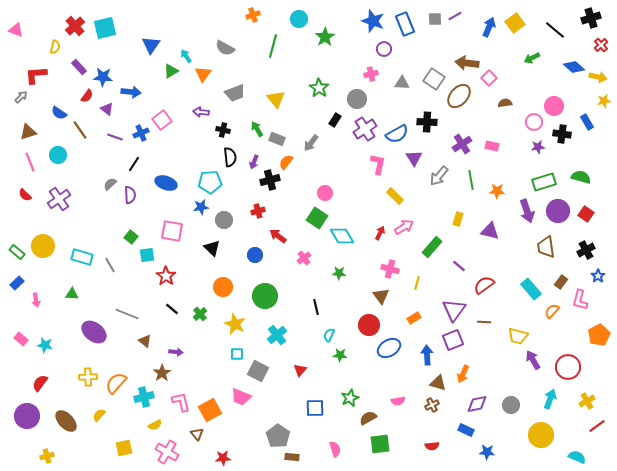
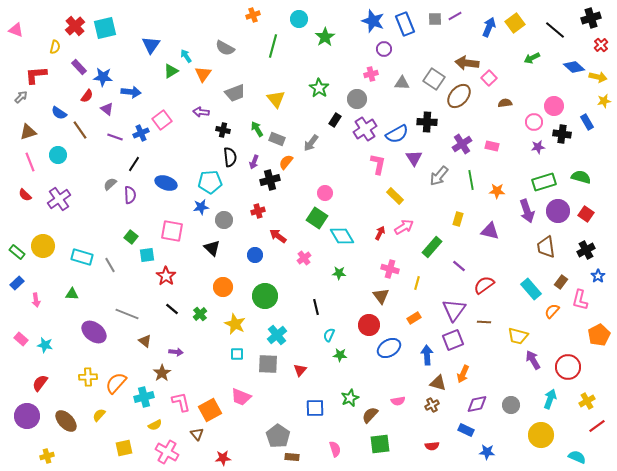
gray square at (258, 371): moved 10 px right, 7 px up; rotated 25 degrees counterclockwise
brown semicircle at (368, 418): moved 2 px right, 3 px up; rotated 18 degrees counterclockwise
